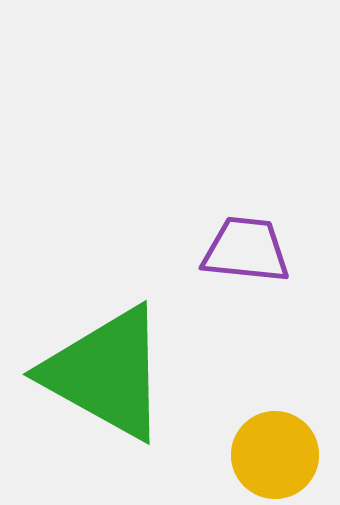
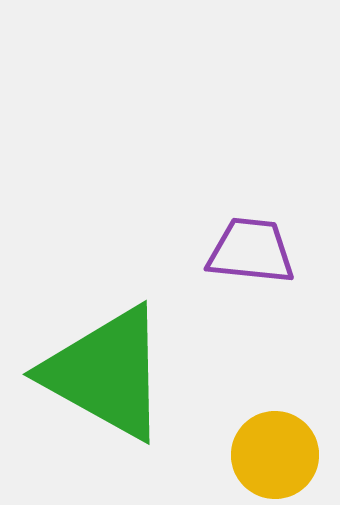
purple trapezoid: moved 5 px right, 1 px down
